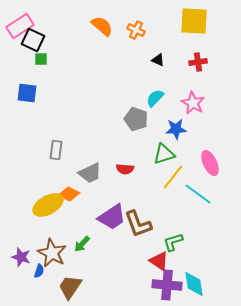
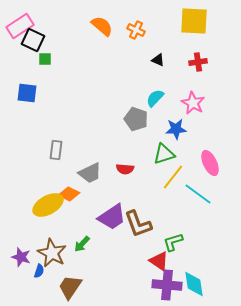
green square: moved 4 px right
